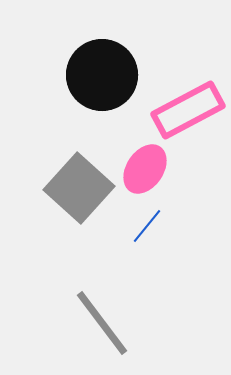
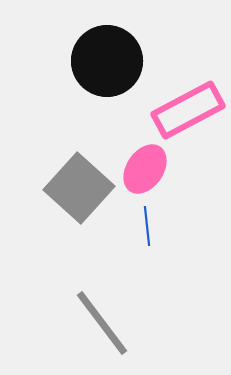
black circle: moved 5 px right, 14 px up
blue line: rotated 45 degrees counterclockwise
